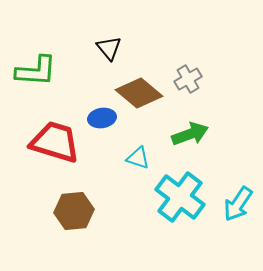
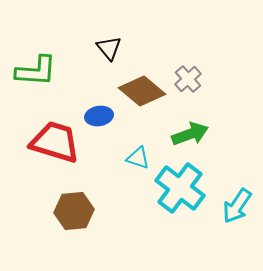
gray cross: rotated 12 degrees counterclockwise
brown diamond: moved 3 px right, 2 px up
blue ellipse: moved 3 px left, 2 px up
cyan cross: moved 9 px up
cyan arrow: moved 1 px left, 2 px down
